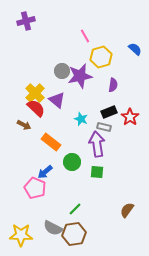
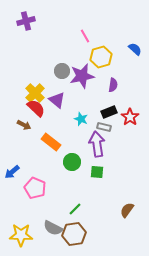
purple star: moved 2 px right
blue arrow: moved 33 px left
